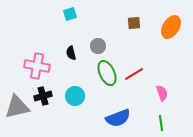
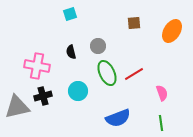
orange ellipse: moved 1 px right, 4 px down
black semicircle: moved 1 px up
cyan circle: moved 3 px right, 5 px up
